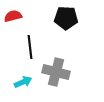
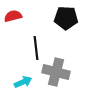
black line: moved 6 px right, 1 px down
